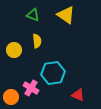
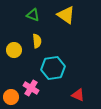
cyan hexagon: moved 5 px up
